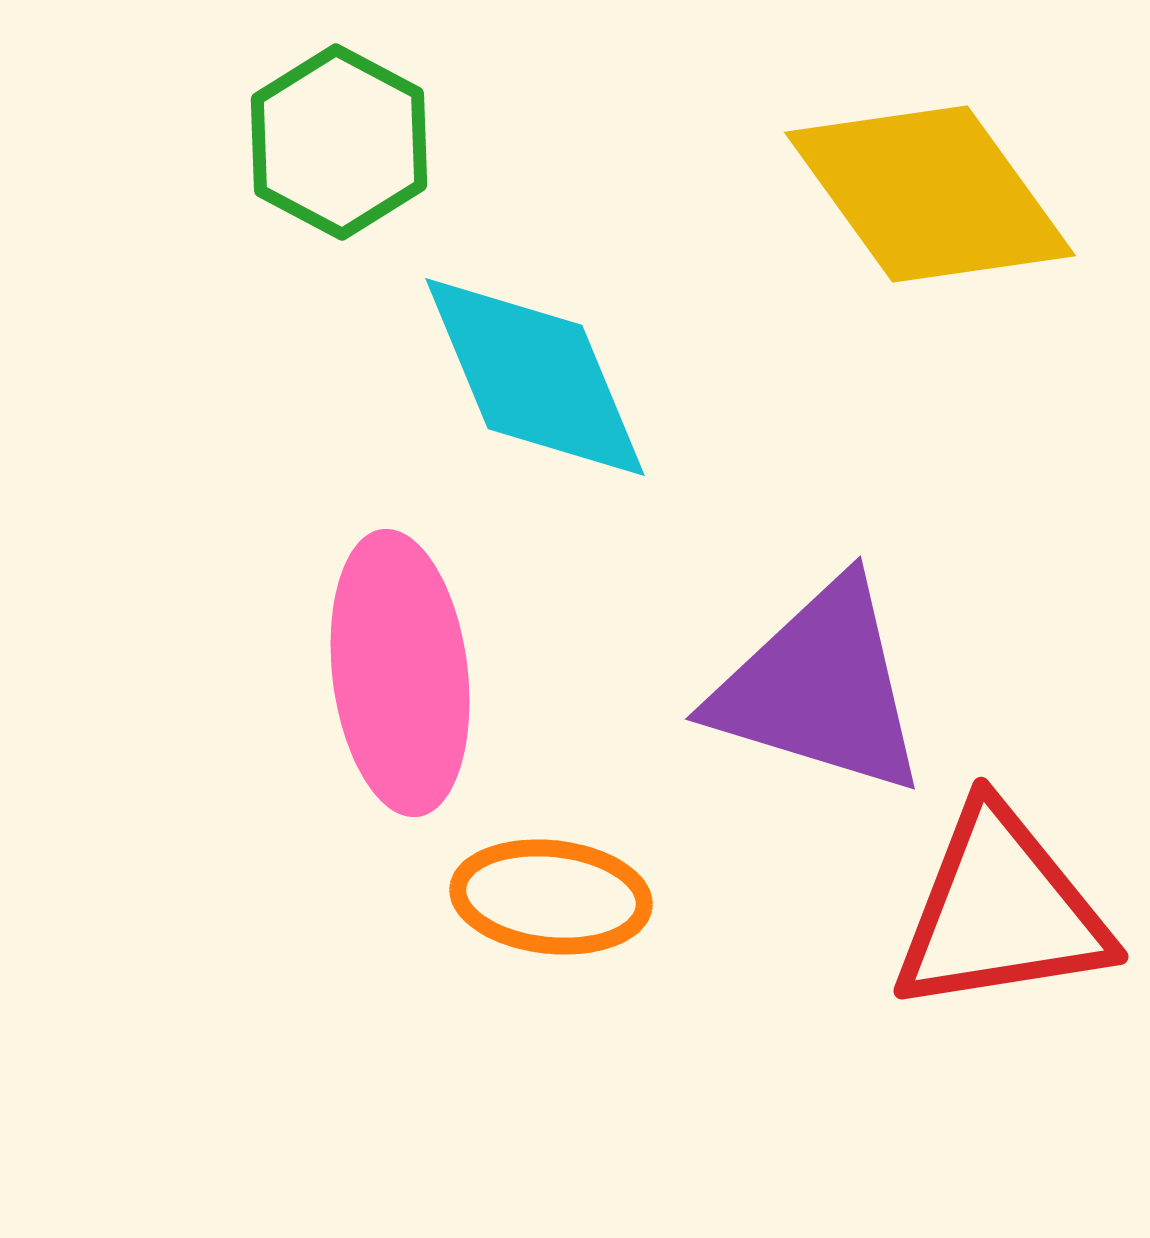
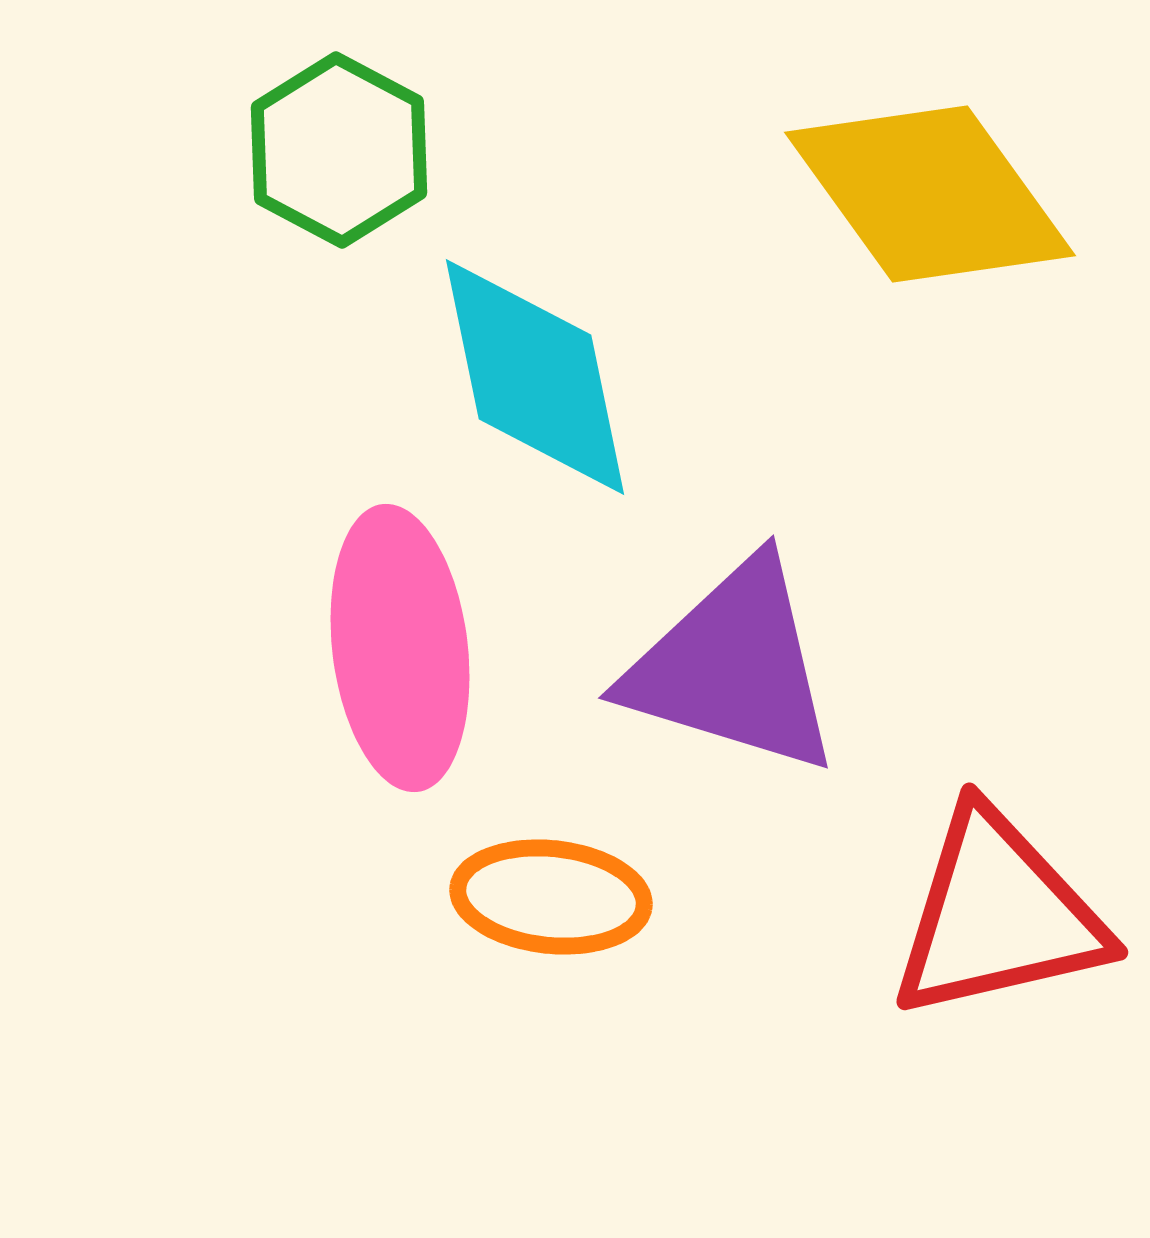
green hexagon: moved 8 px down
cyan diamond: rotated 11 degrees clockwise
pink ellipse: moved 25 px up
purple triangle: moved 87 px left, 21 px up
red triangle: moved 3 px left, 4 px down; rotated 4 degrees counterclockwise
